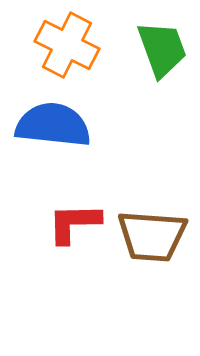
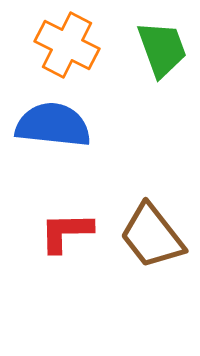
red L-shape: moved 8 px left, 9 px down
brown trapezoid: rotated 48 degrees clockwise
